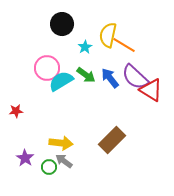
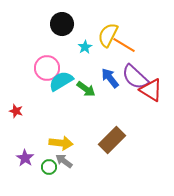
yellow semicircle: rotated 15 degrees clockwise
green arrow: moved 14 px down
red star: rotated 24 degrees clockwise
